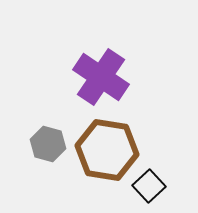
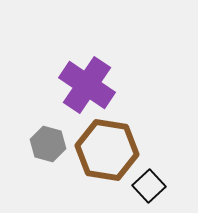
purple cross: moved 14 px left, 8 px down
